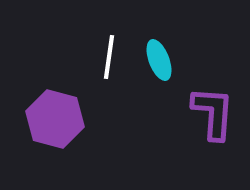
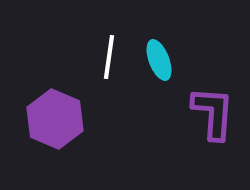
purple hexagon: rotated 8 degrees clockwise
